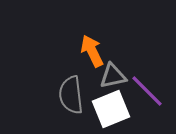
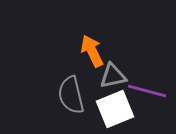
purple line: rotated 30 degrees counterclockwise
gray semicircle: rotated 6 degrees counterclockwise
white square: moved 4 px right
